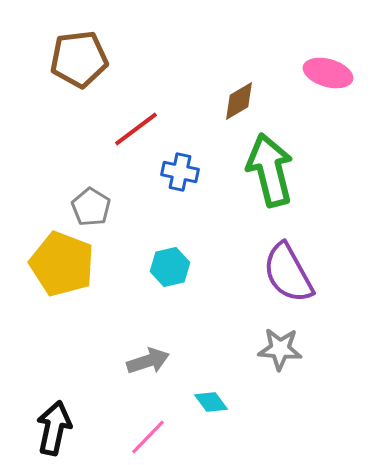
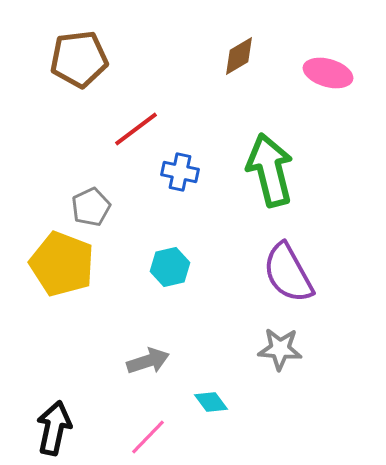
brown diamond: moved 45 px up
gray pentagon: rotated 15 degrees clockwise
